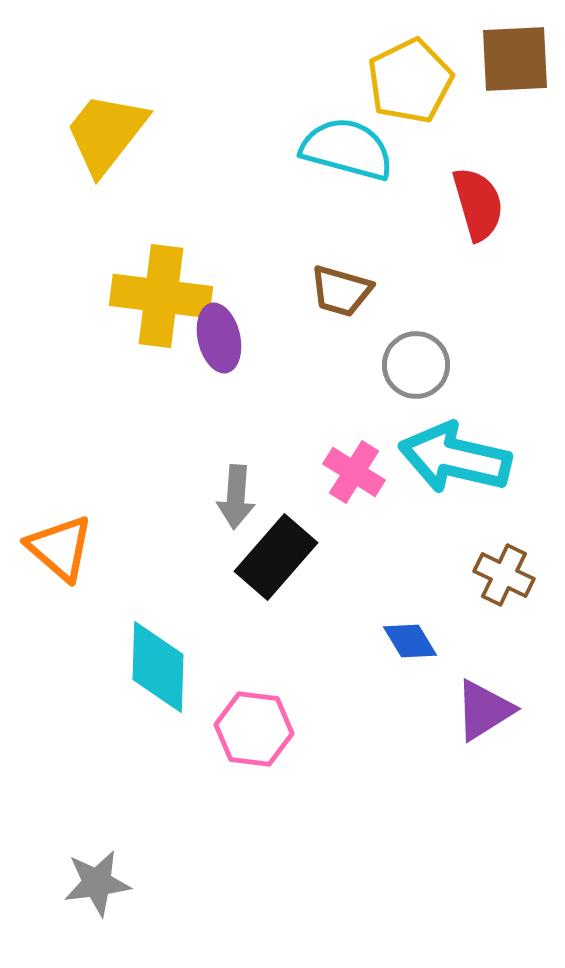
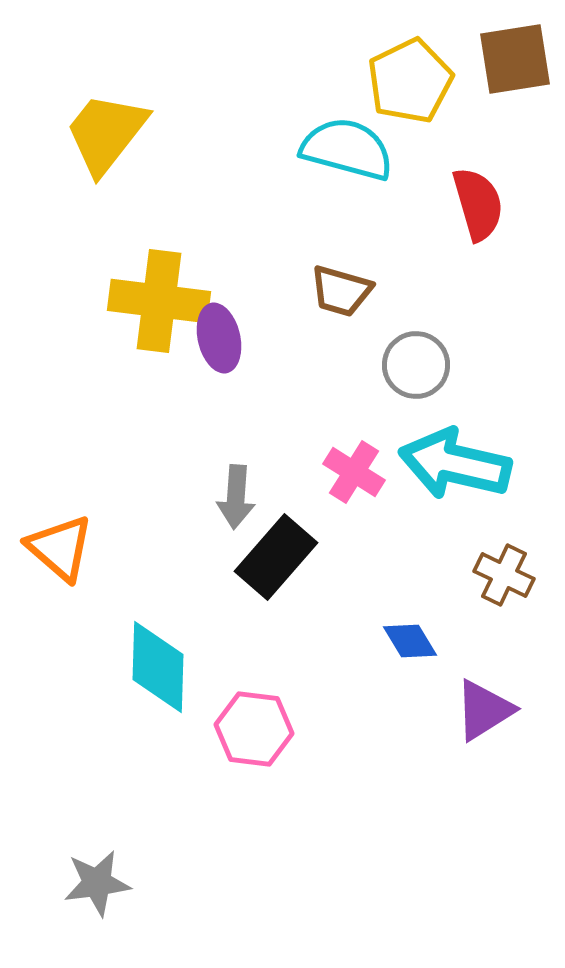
brown square: rotated 6 degrees counterclockwise
yellow cross: moved 2 px left, 5 px down
cyan arrow: moved 6 px down
